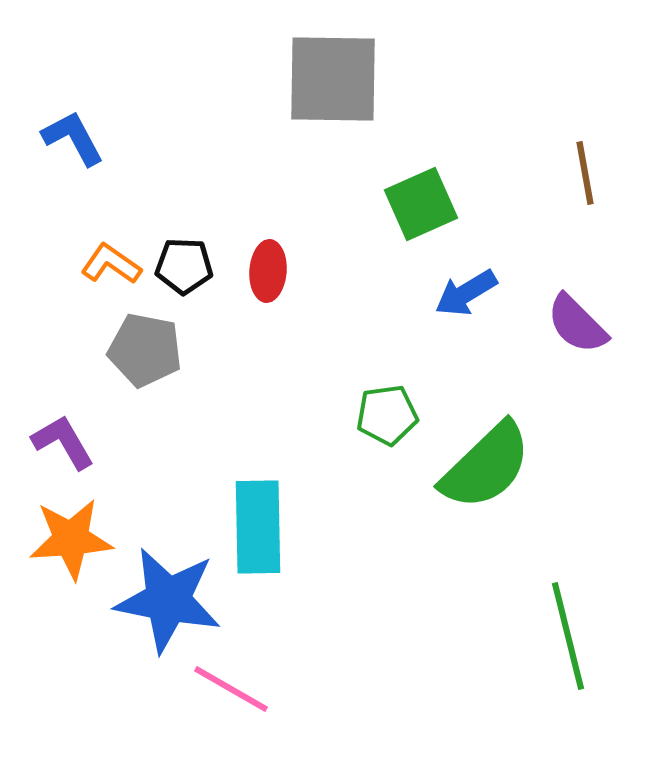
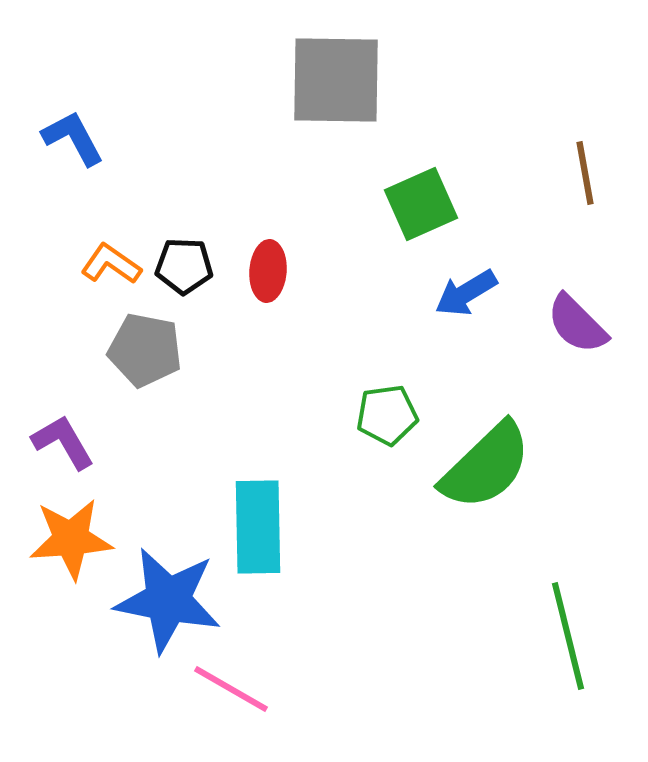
gray square: moved 3 px right, 1 px down
